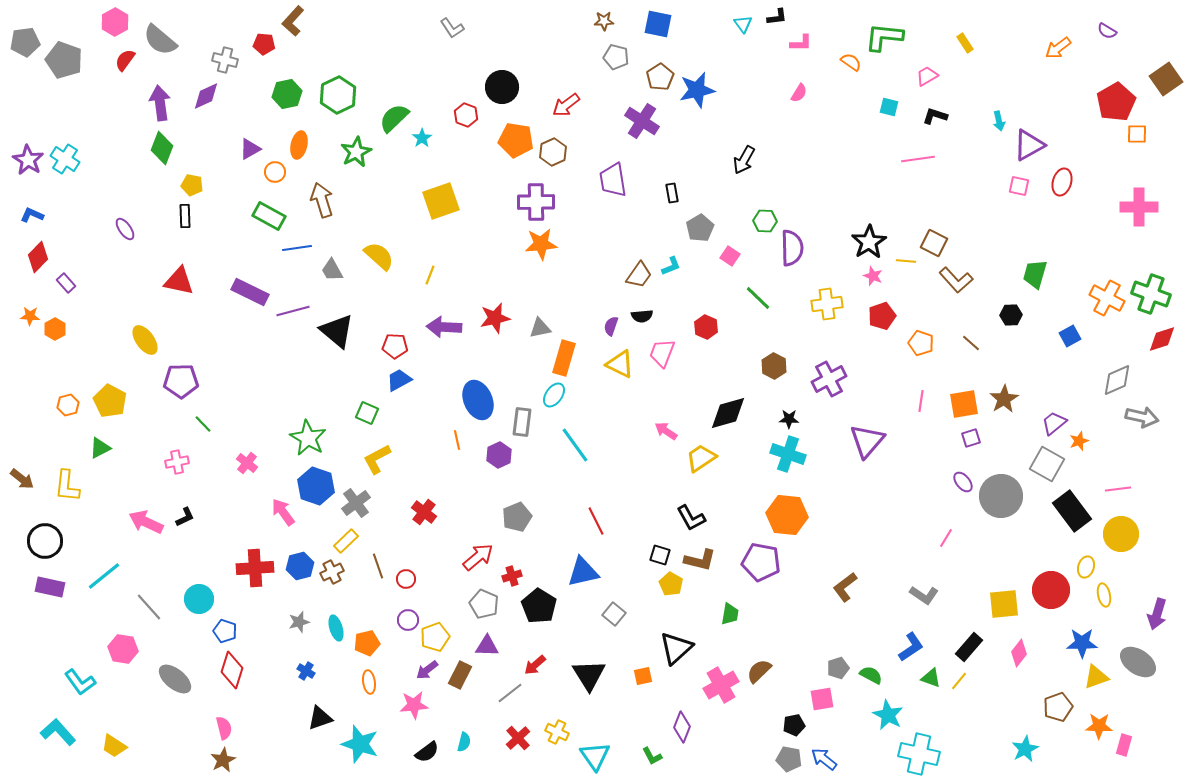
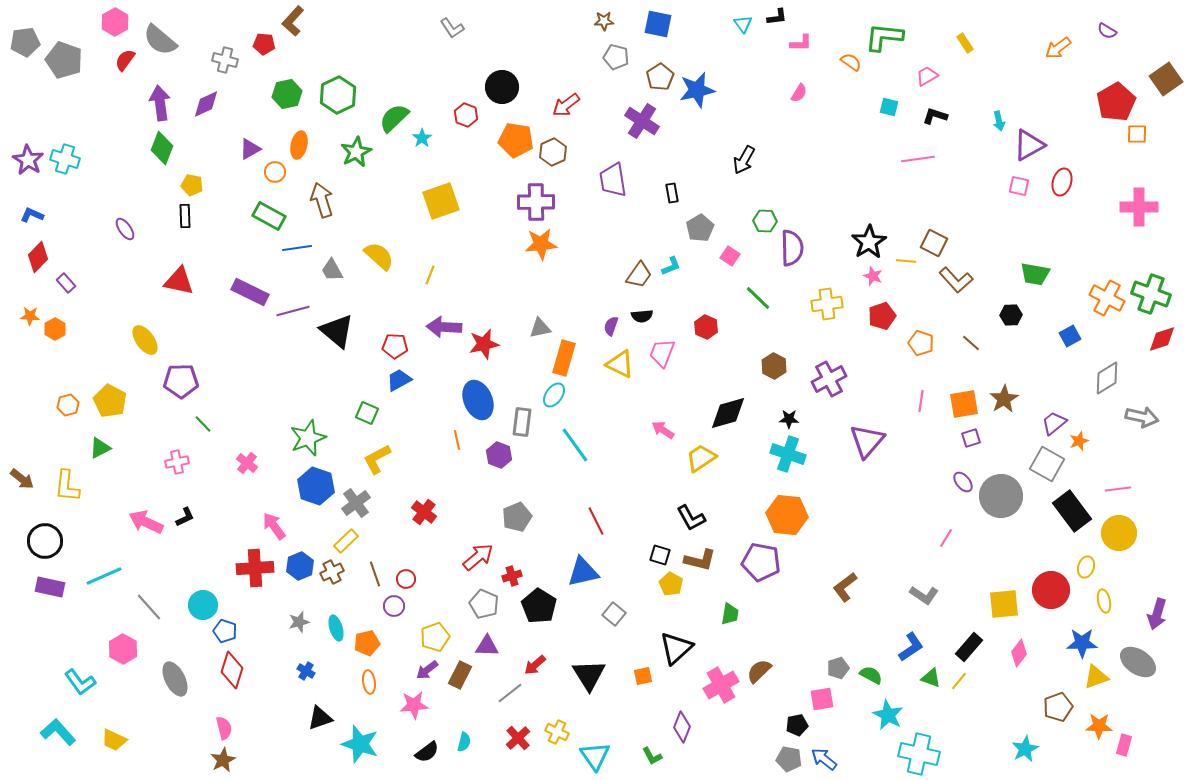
purple diamond at (206, 96): moved 8 px down
cyan cross at (65, 159): rotated 16 degrees counterclockwise
green trapezoid at (1035, 274): rotated 96 degrees counterclockwise
red star at (495, 318): moved 11 px left, 26 px down
gray diamond at (1117, 380): moved 10 px left, 2 px up; rotated 8 degrees counterclockwise
pink arrow at (666, 431): moved 3 px left, 1 px up
green star at (308, 438): rotated 21 degrees clockwise
purple hexagon at (499, 455): rotated 15 degrees counterclockwise
pink arrow at (283, 512): moved 9 px left, 14 px down
yellow circle at (1121, 534): moved 2 px left, 1 px up
blue hexagon at (300, 566): rotated 8 degrees counterclockwise
brown line at (378, 566): moved 3 px left, 8 px down
cyan line at (104, 576): rotated 15 degrees clockwise
yellow ellipse at (1104, 595): moved 6 px down
cyan circle at (199, 599): moved 4 px right, 6 px down
purple circle at (408, 620): moved 14 px left, 14 px up
pink hexagon at (123, 649): rotated 20 degrees clockwise
gray ellipse at (175, 679): rotated 24 degrees clockwise
black pentagon at (794, 725): moved 3 px right
yellow trapezoid at (114, 746): moved 6 px up; rotated 8 degrees counterclockwise
